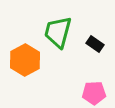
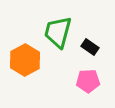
black rectangle: moved 5 px left, 3 px down
pink pentagon: moved 6 px left, 12 px up
